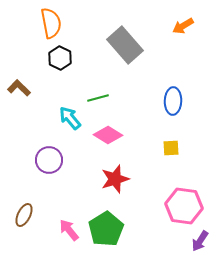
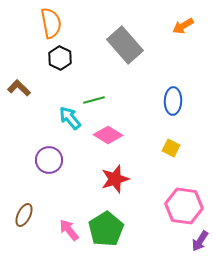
green line: moved 4 px left, 2 px down
yellow square: rotated 30 degrees clockwise
